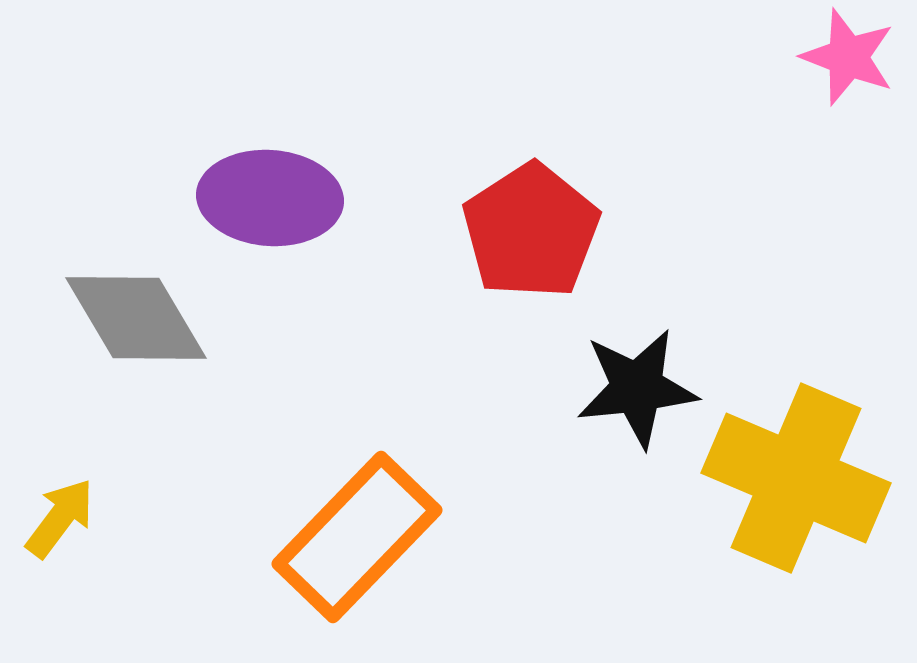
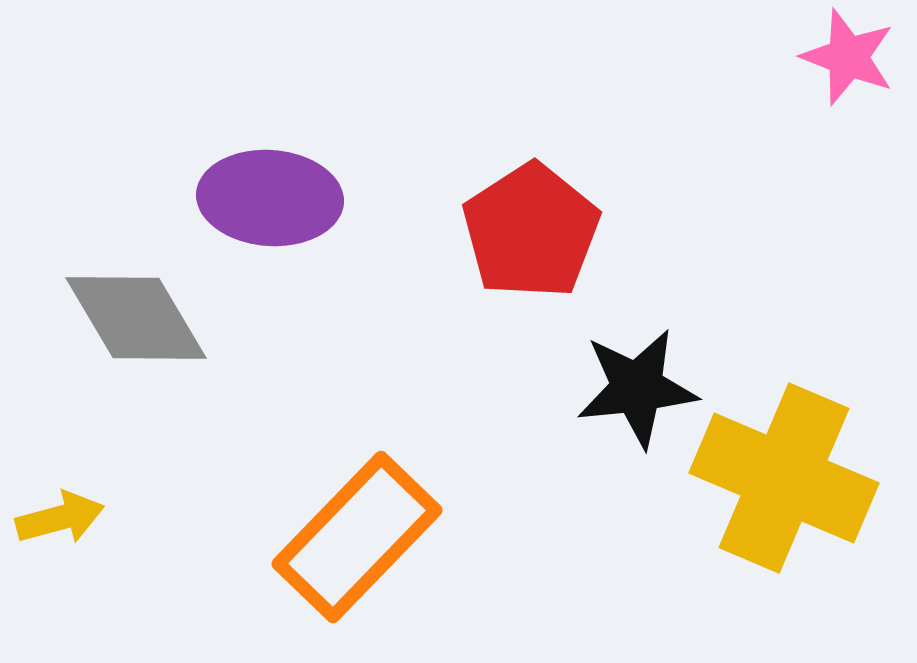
yellow cross: moved 12 px left
yellow arrow: rotated 38 degrees clockwise
